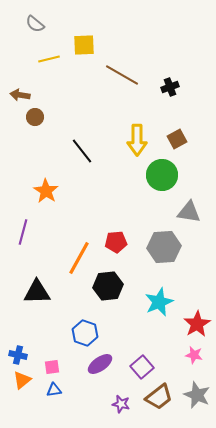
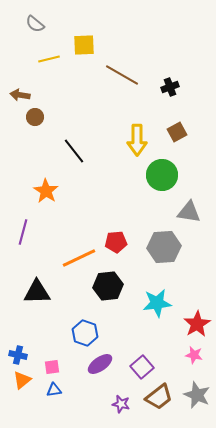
brown square: moved 7 px up
black line: moved 8 px left
orange line: rotated 36 degrees clockwise
cyan star: moved 2 px left, 1 px down; rotated 16 degrees clockwise
